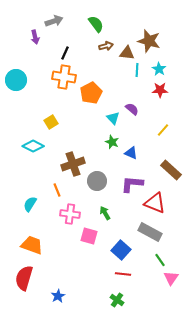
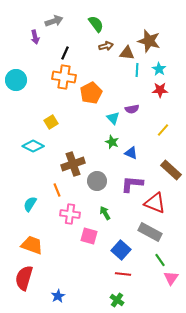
purple semicircle: rotated 128 degrees clockwise
